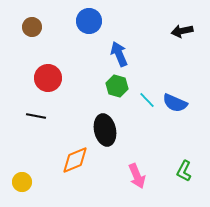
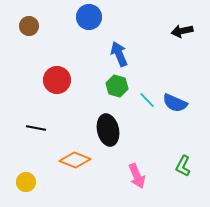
blue circle: moved 4 px up
brown circle: moved 3 px left, 1 px up
red circle: moved 9 px right, 2 px down
black line: moved 12 px down
black ellipse: moved 3 px right
orange diamond: rotated 44 degrees clockwise
green L-shape: moved 1 px left, 5 px up
yellow circle: moved 4 px right
